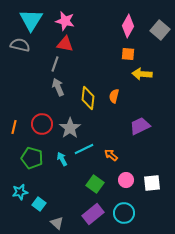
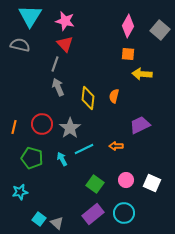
cyan triangle: moved 1 px left, 4 px up
red triangle: rotated 36 degrees clockwise
purple trapezoid: moved 1 px up
orange arrow: moved 5 px right, 9 px up; rotated 40 degrees counterclockwise
white square: rotated 30 degrees clockwise
cyan square: moved 15 px down
